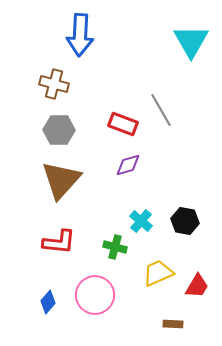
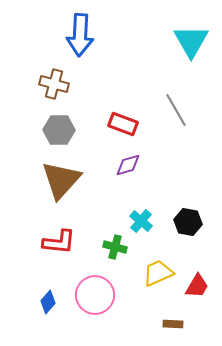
gray line: moved 15 px right
black hexagon: moved 3 px right, 1 px down
